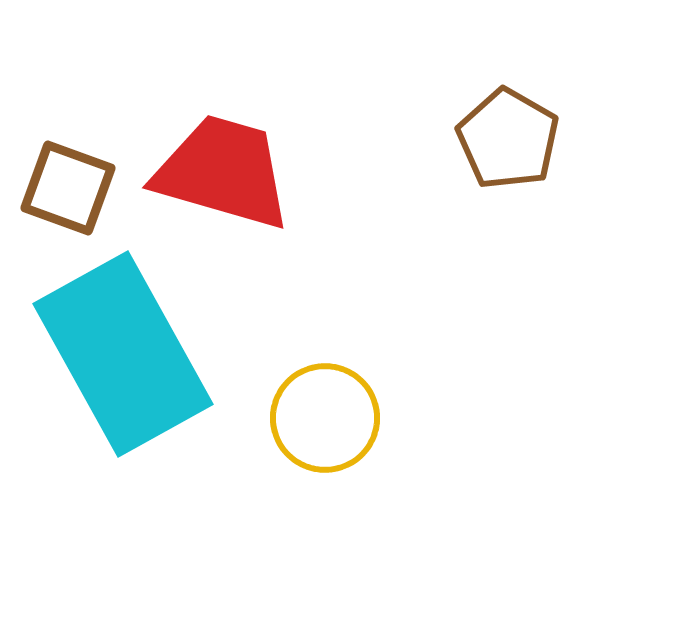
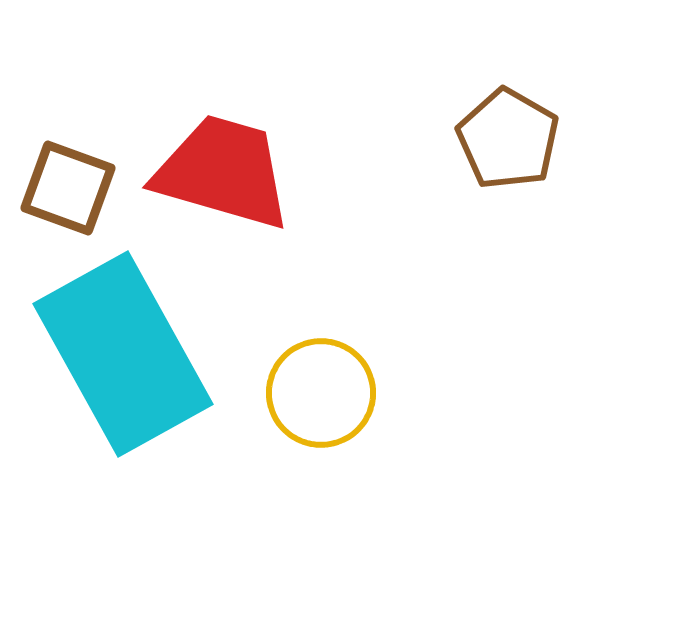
yellow circle: moved 4 px left, 25 px up
